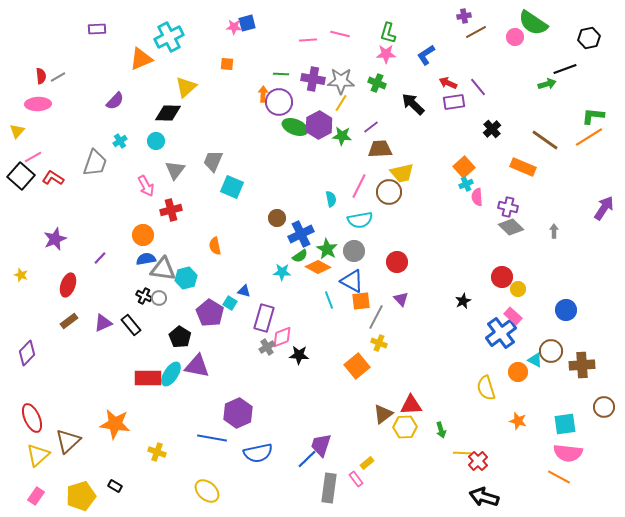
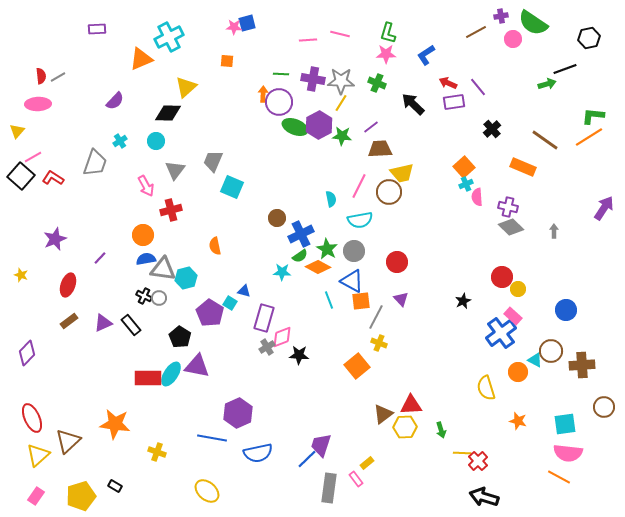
purple cross at (464, 16): moved 37 px right
pink circle at (515, 37): moved 2 px left, 2 px down
orange square at (227, 64): moved 3 px up
